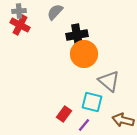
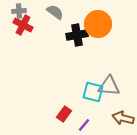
gray semicircle: rotated 84 degrees clockwise
red cross: moved 3 px right
orange circle: moved 14 px right, 30 px up
gray triangle: moved 5 px down; rotated 35 degrees counterclockwise
cyan square: moved 1 px right, 10 px up
brown arrow: moved 2 px up
